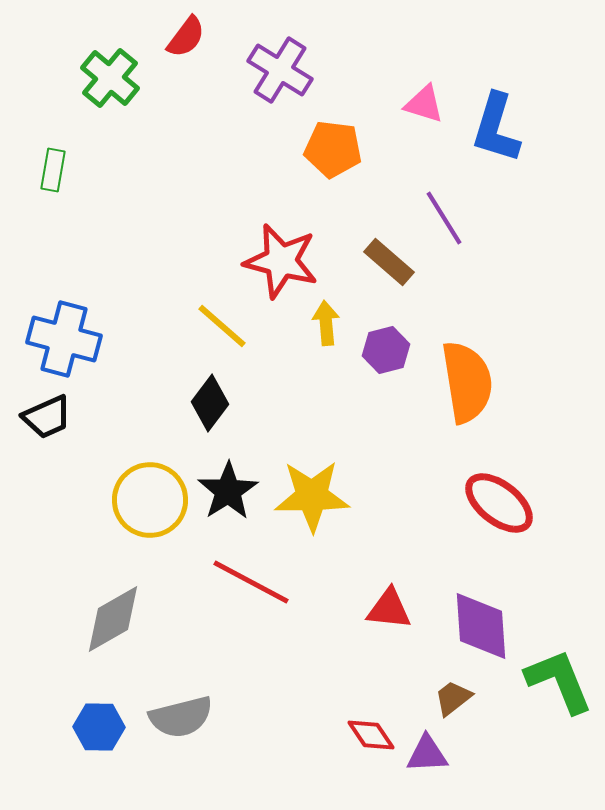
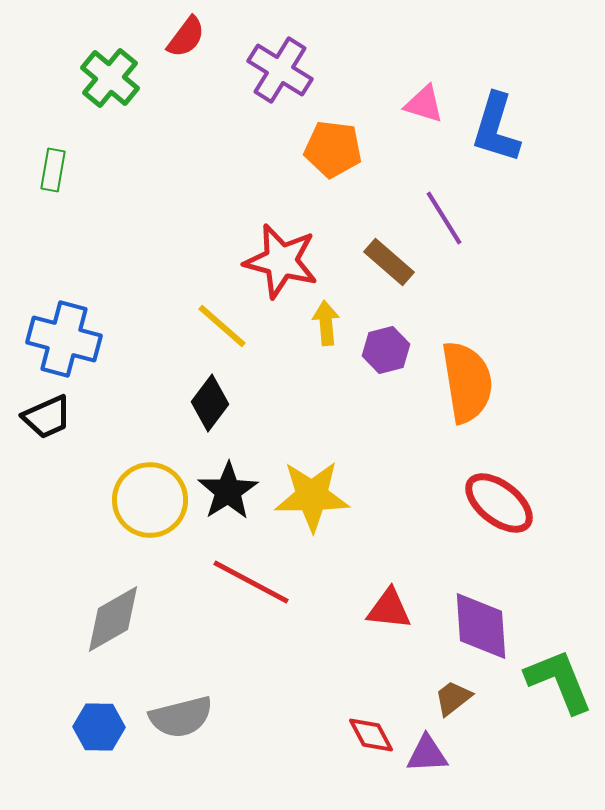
red diamond: rotated 6 degrees clockwise
